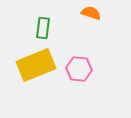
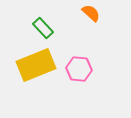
orange semicircle: rotated 24 degrees clockwise
green rectangle: rotated 50 degrees counterclockwise
